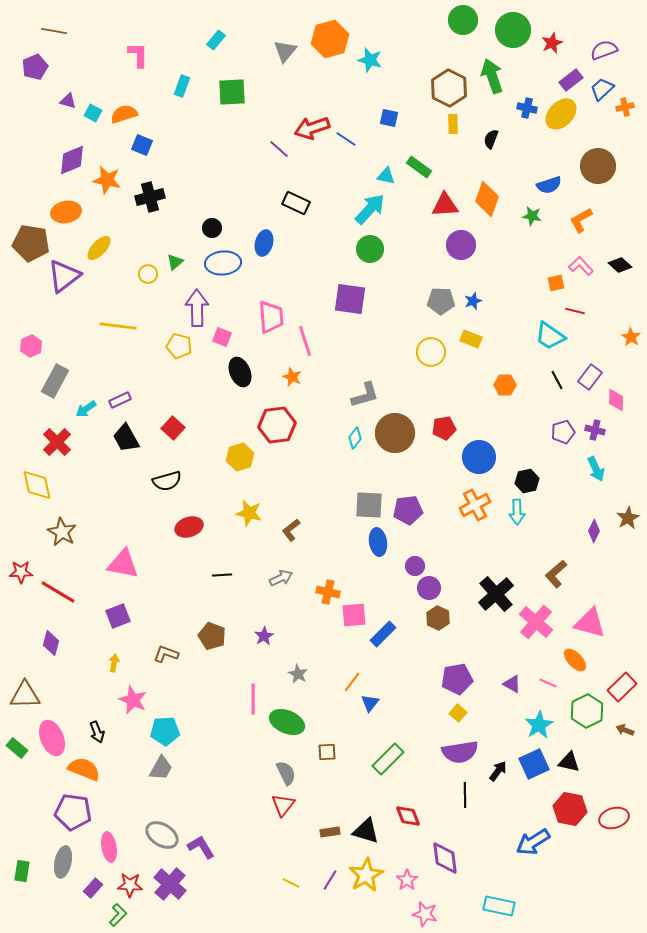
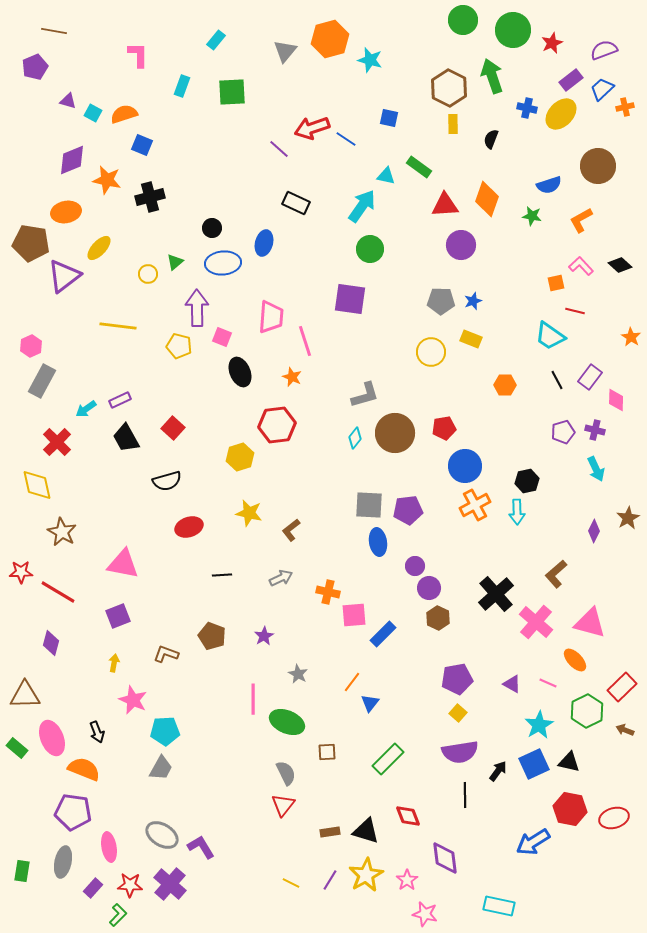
cyan arrow at (370, 209): moved 8 px left, 3 px up; rotated 8 degrees counterclockwise
pink trapezoid at (271, 317): rotated 8 degrees clockwise
gray rectangle at (55, 381): moved 13 px left
blue circle at (479, 457): moved 14 px left, 9 px down
